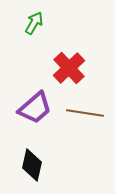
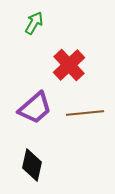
red cross: moved 3 px up
brown line: rotated 15 degrees counterclockwise
